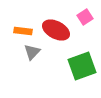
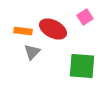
red ellipse: moved 3 px left, 1 px up
green square: rotated 24 degrees clockwise
